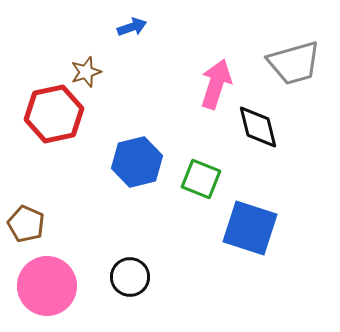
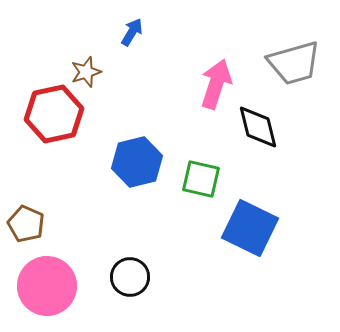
blue arrow: moved 5 px down; rotated 40 degrees counterclockwise
green square: rotated 9 degrees counterclockwise
blue square: rotated 8 degrees clockwise
